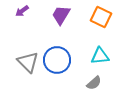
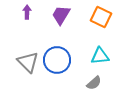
purple arrow: moved 5 px right, 1 px down; rotated 128 degrees clockwise
